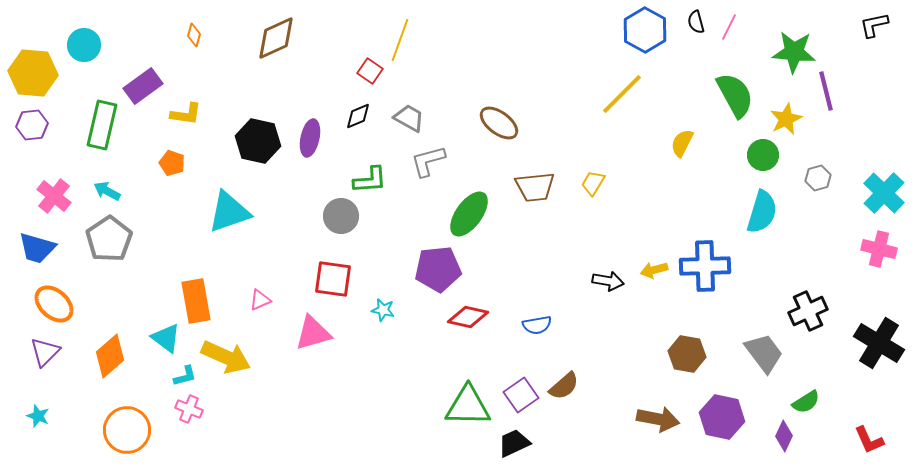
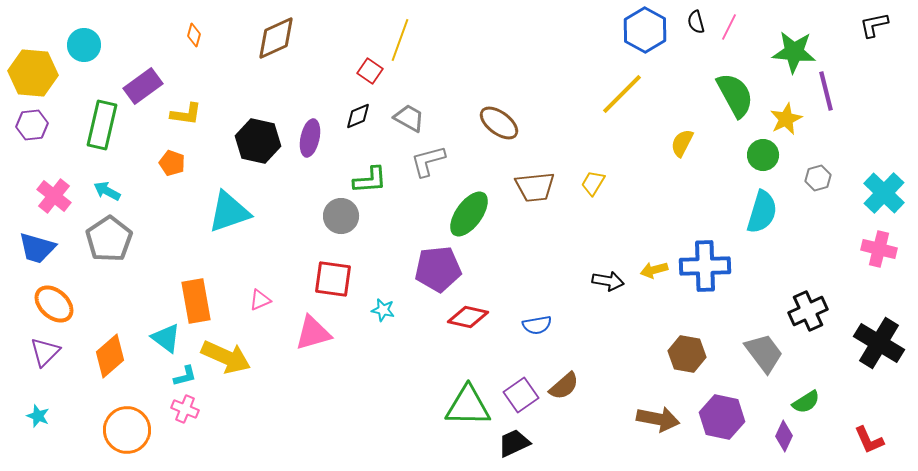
pink cross at (189, 409): moved 4 px left
